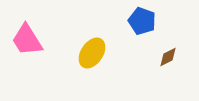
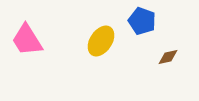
yellow ellipse: moved 9 px right, 12 px up
brown diamond: rotated 15 degrees clockwise
